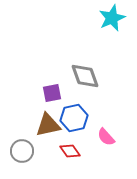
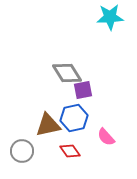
cyan star: moved 2 px left, 1 px up; rotated 20 degrees clockwise
gray diamond: moved 18 px left, 3 px up; rotated 12 degrees counterclockwise
purple square: moved 31 px right, 3 px up
